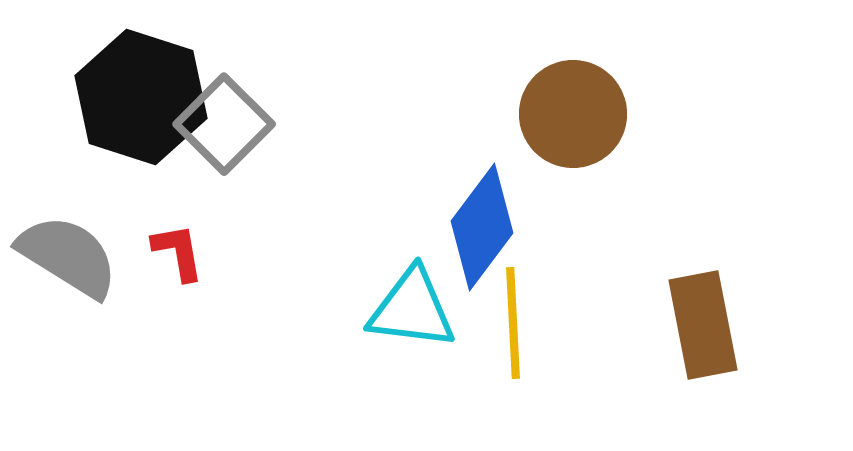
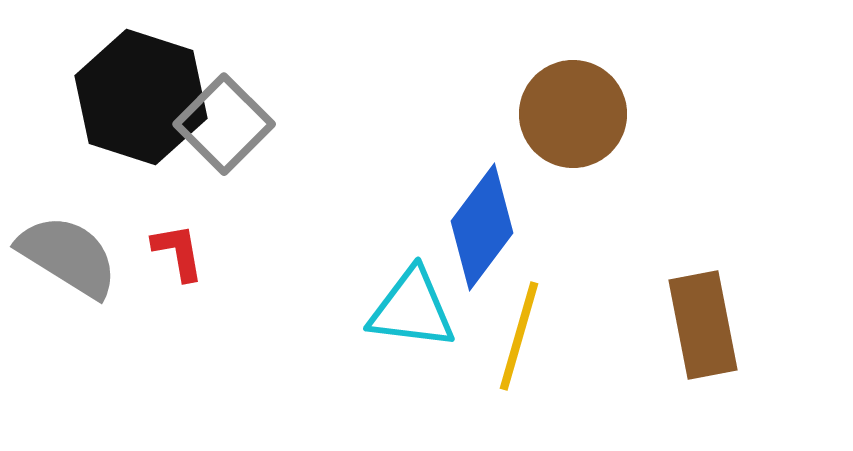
yellow line: moved 6 px right, 13 px down; rotated 19 degrees clockwise
